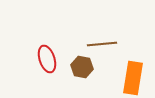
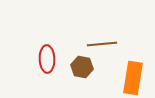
red ellipse: rotated 16 degrees clockwise
